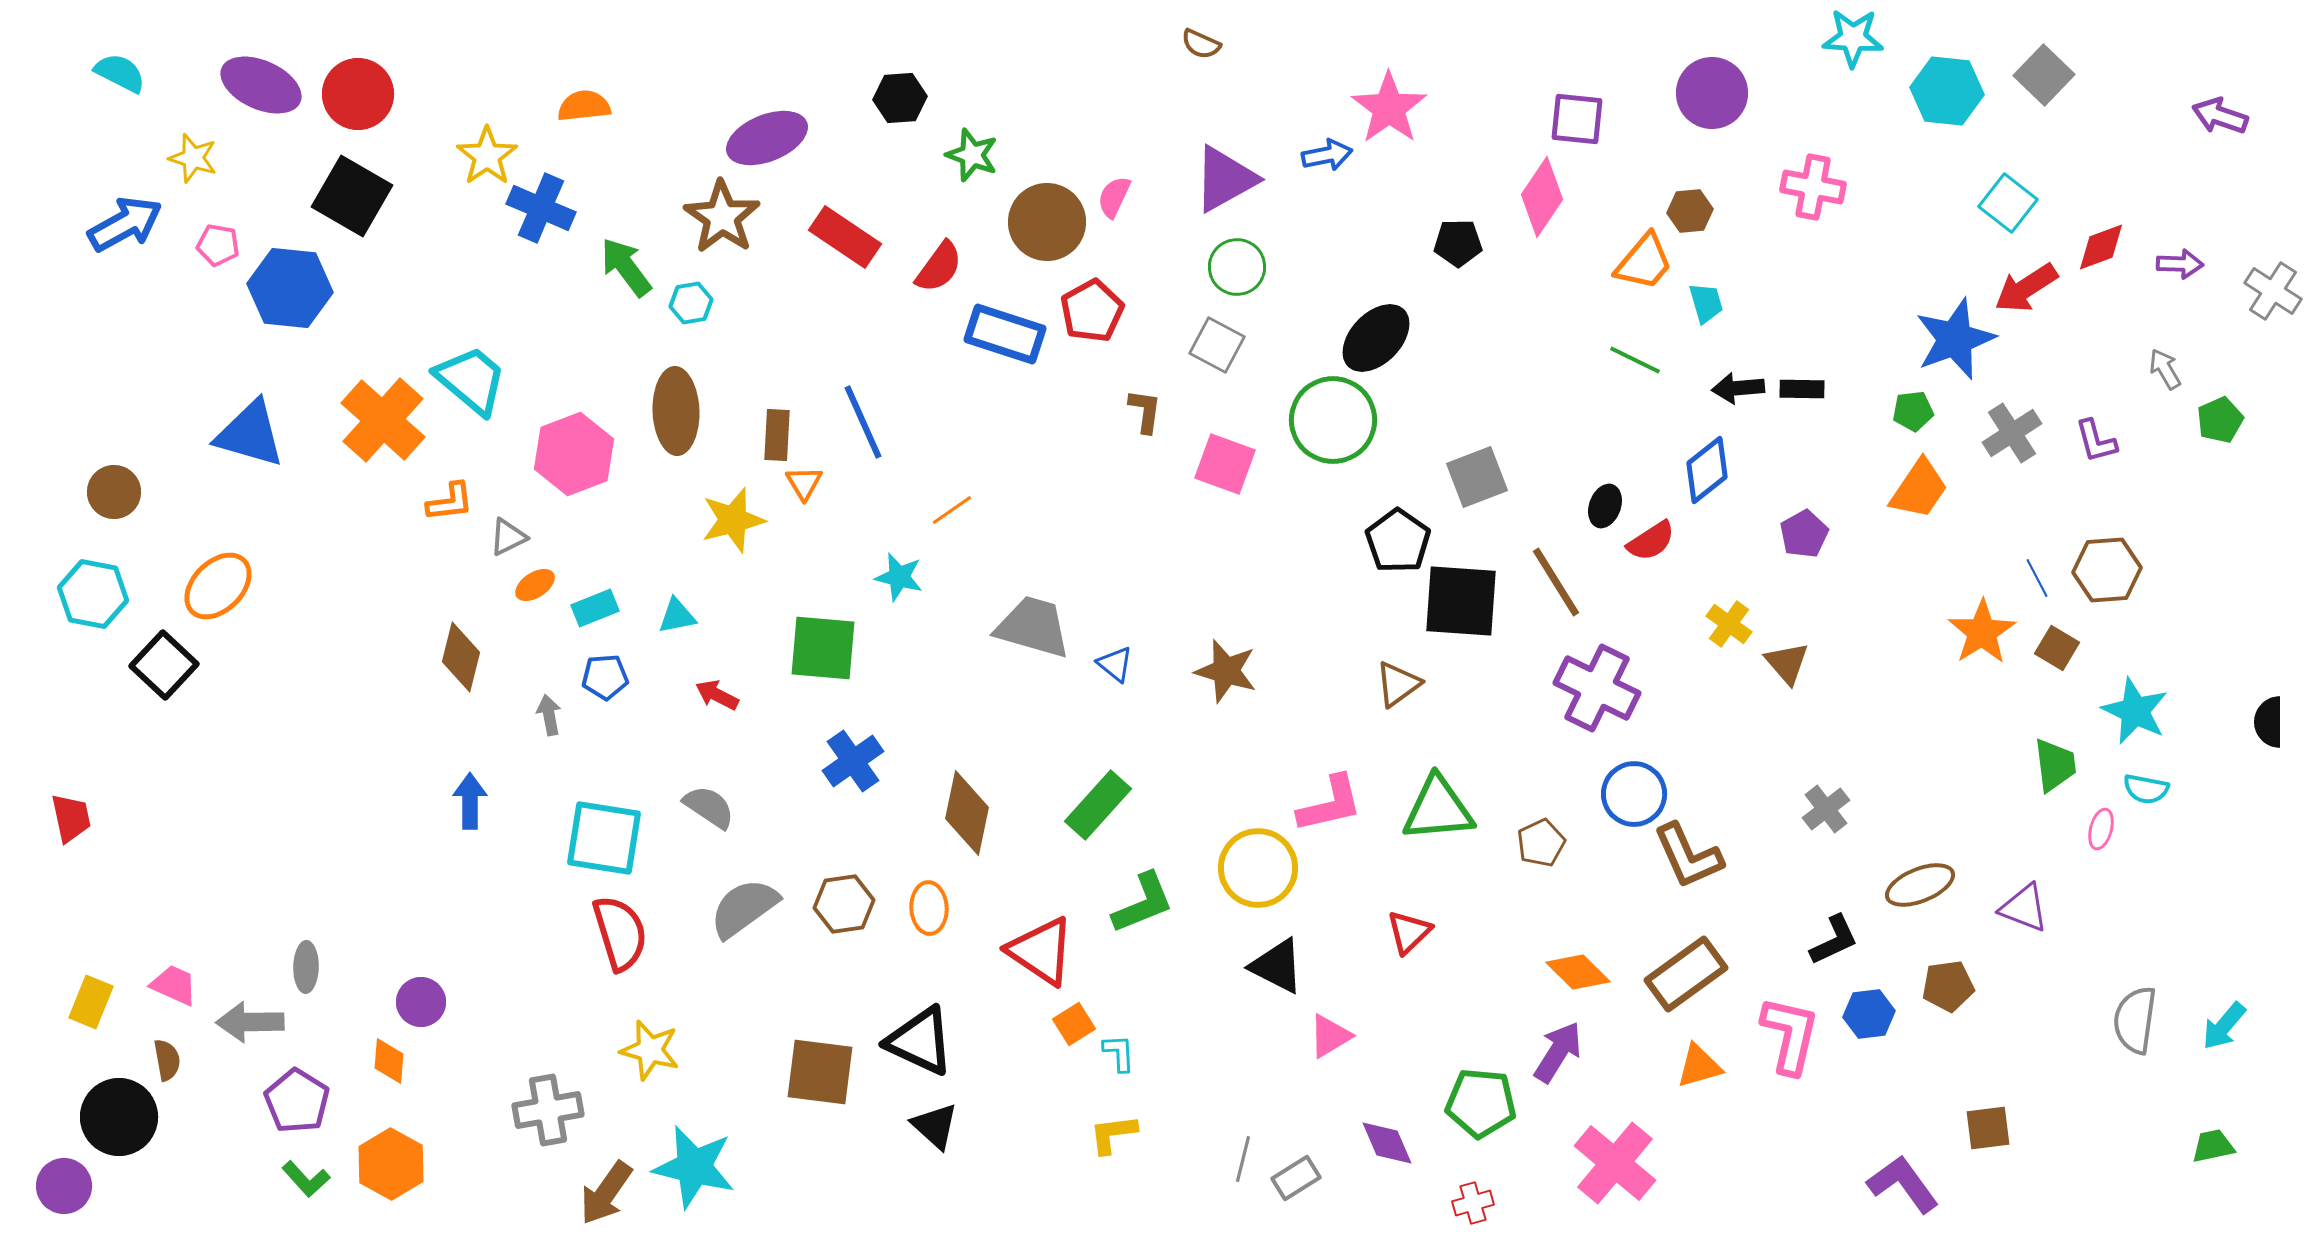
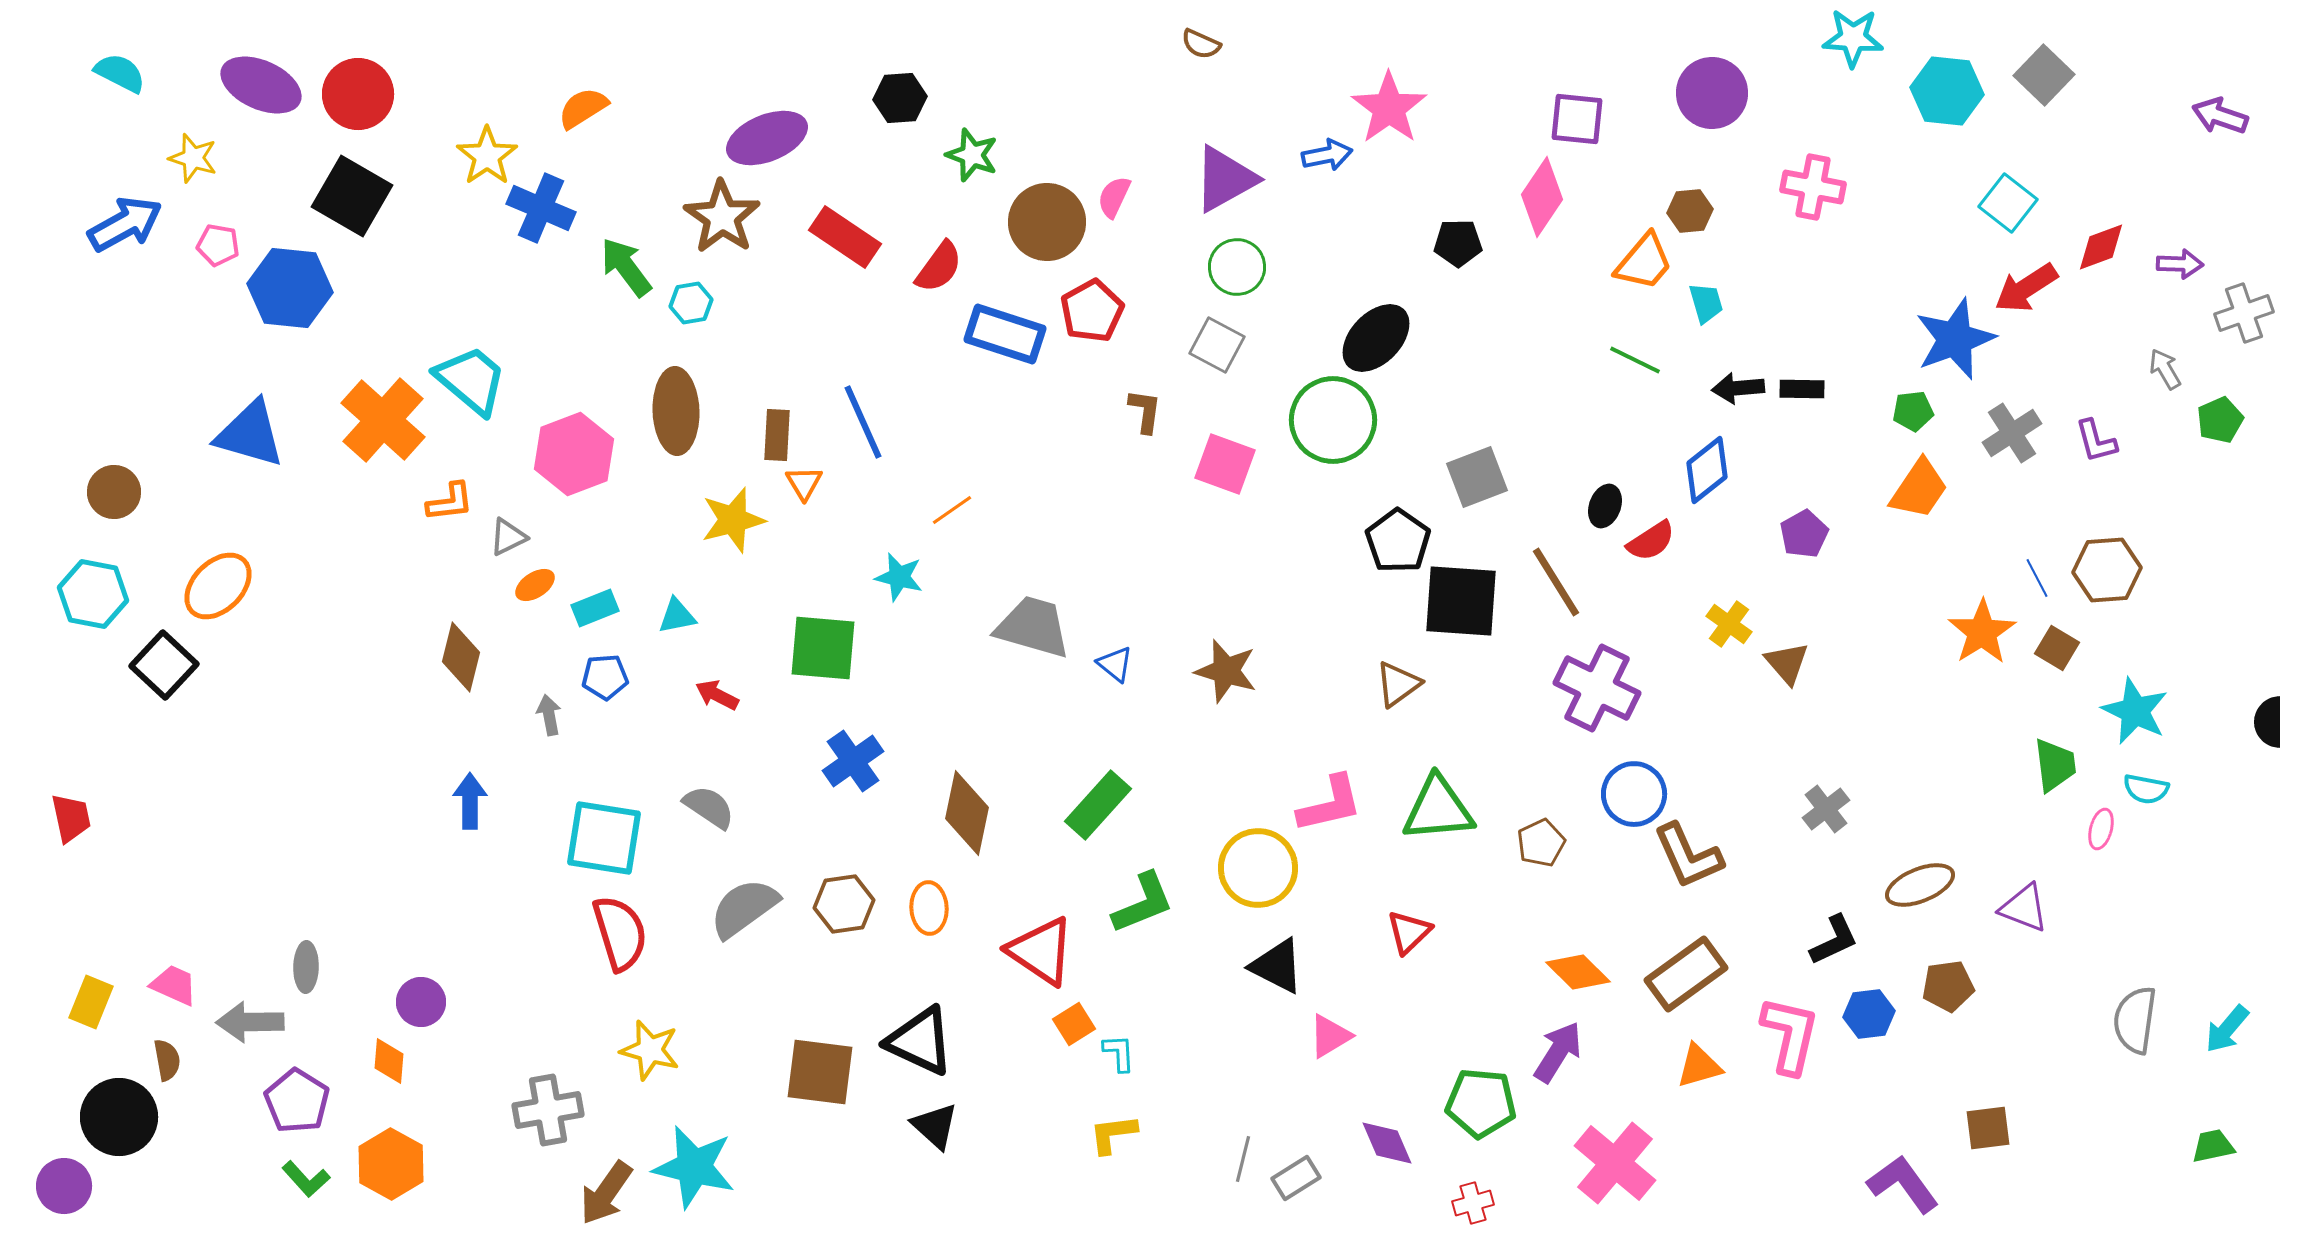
orange semicircle at (584, 106): moved 1 px left, 2 px down; rotated 26 degrees counterclockwise
gray cross at (2273, 291): moved 29 px left, 22 px down; rotated 38 degrees clockwise
cyan arrow at (2224, 1026): moved 3 px right, 3 px down
